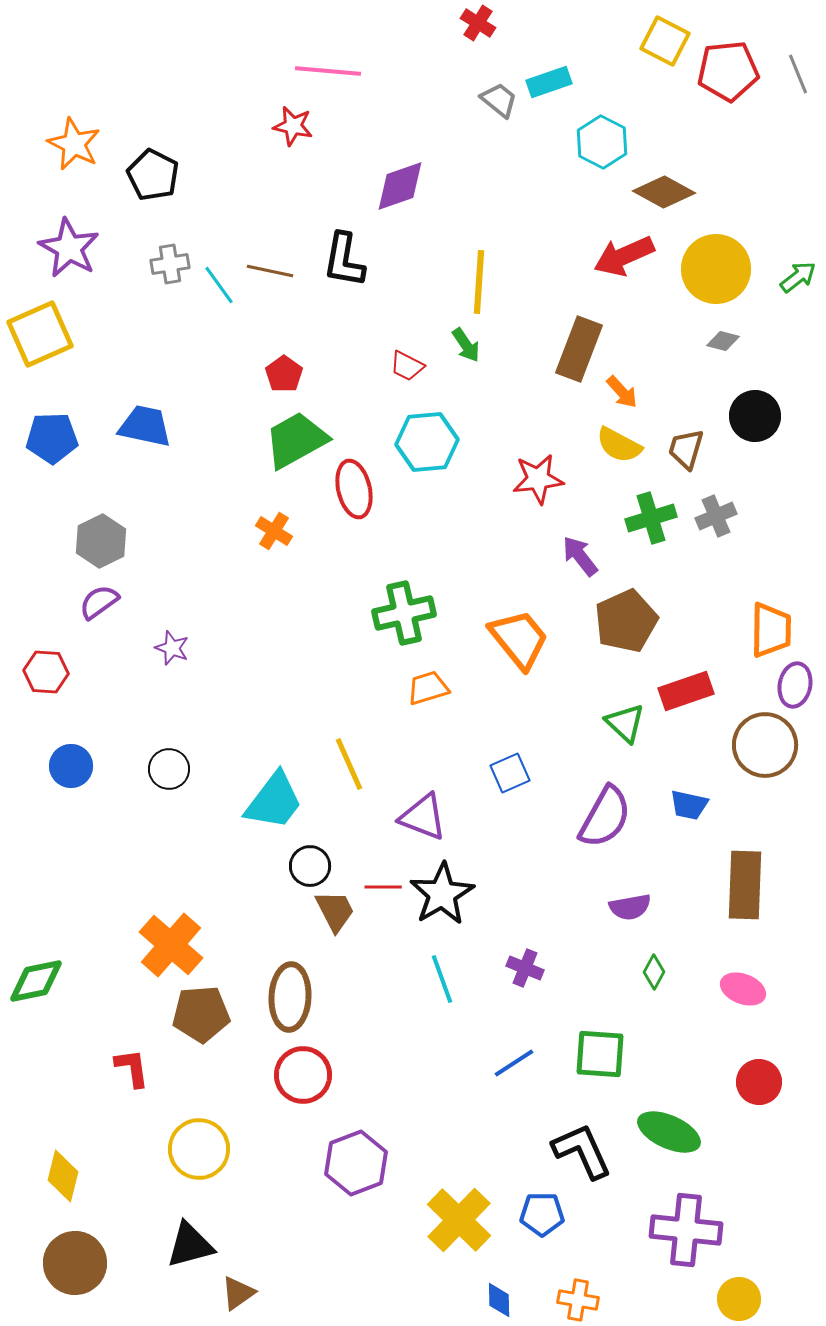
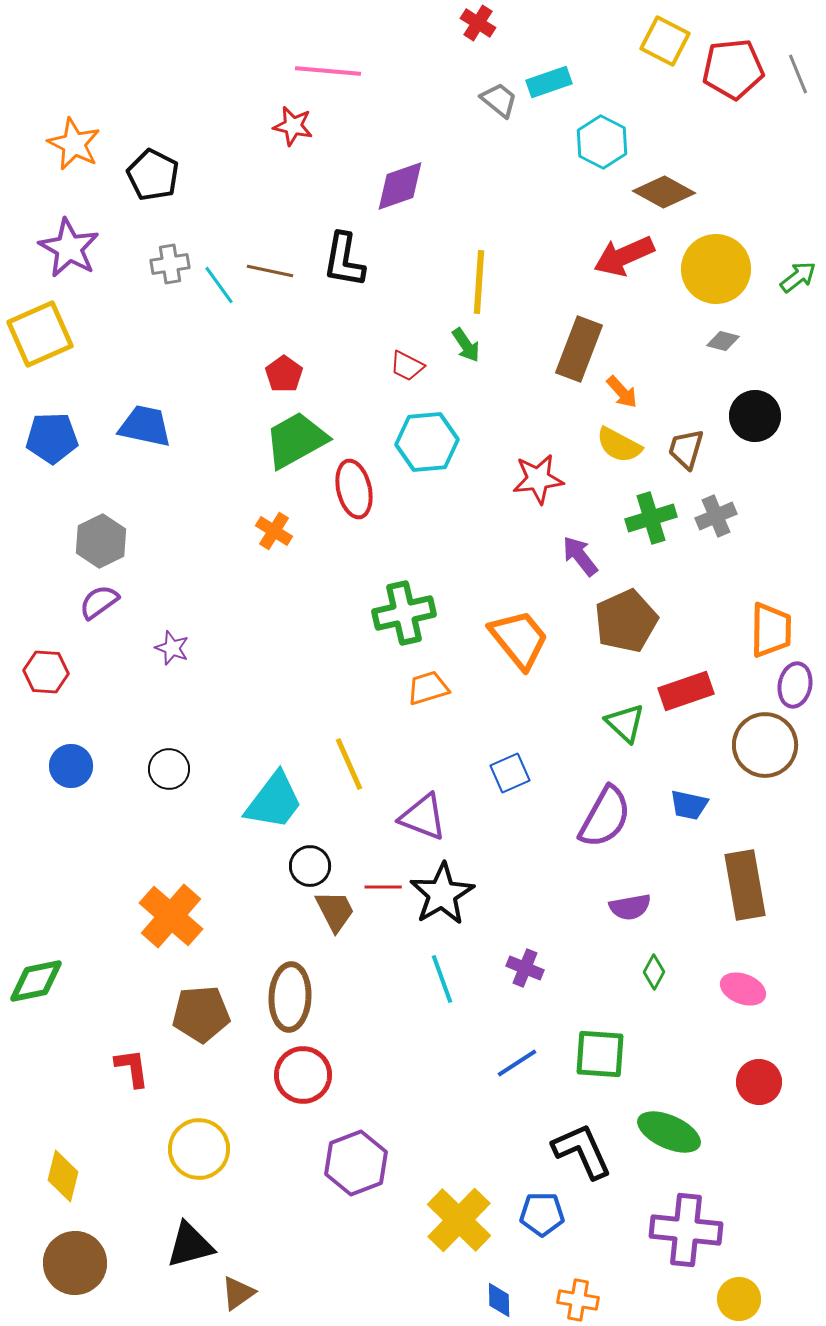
red pentagon at (728, 71): moved 5 px right, 2 px up
brown rectangle at (745, 885): rotated 12 degrees counterclockwise
orange cross at (171, 945): moved 29 px up
blue line at (514, 1063): moved 3 px right
